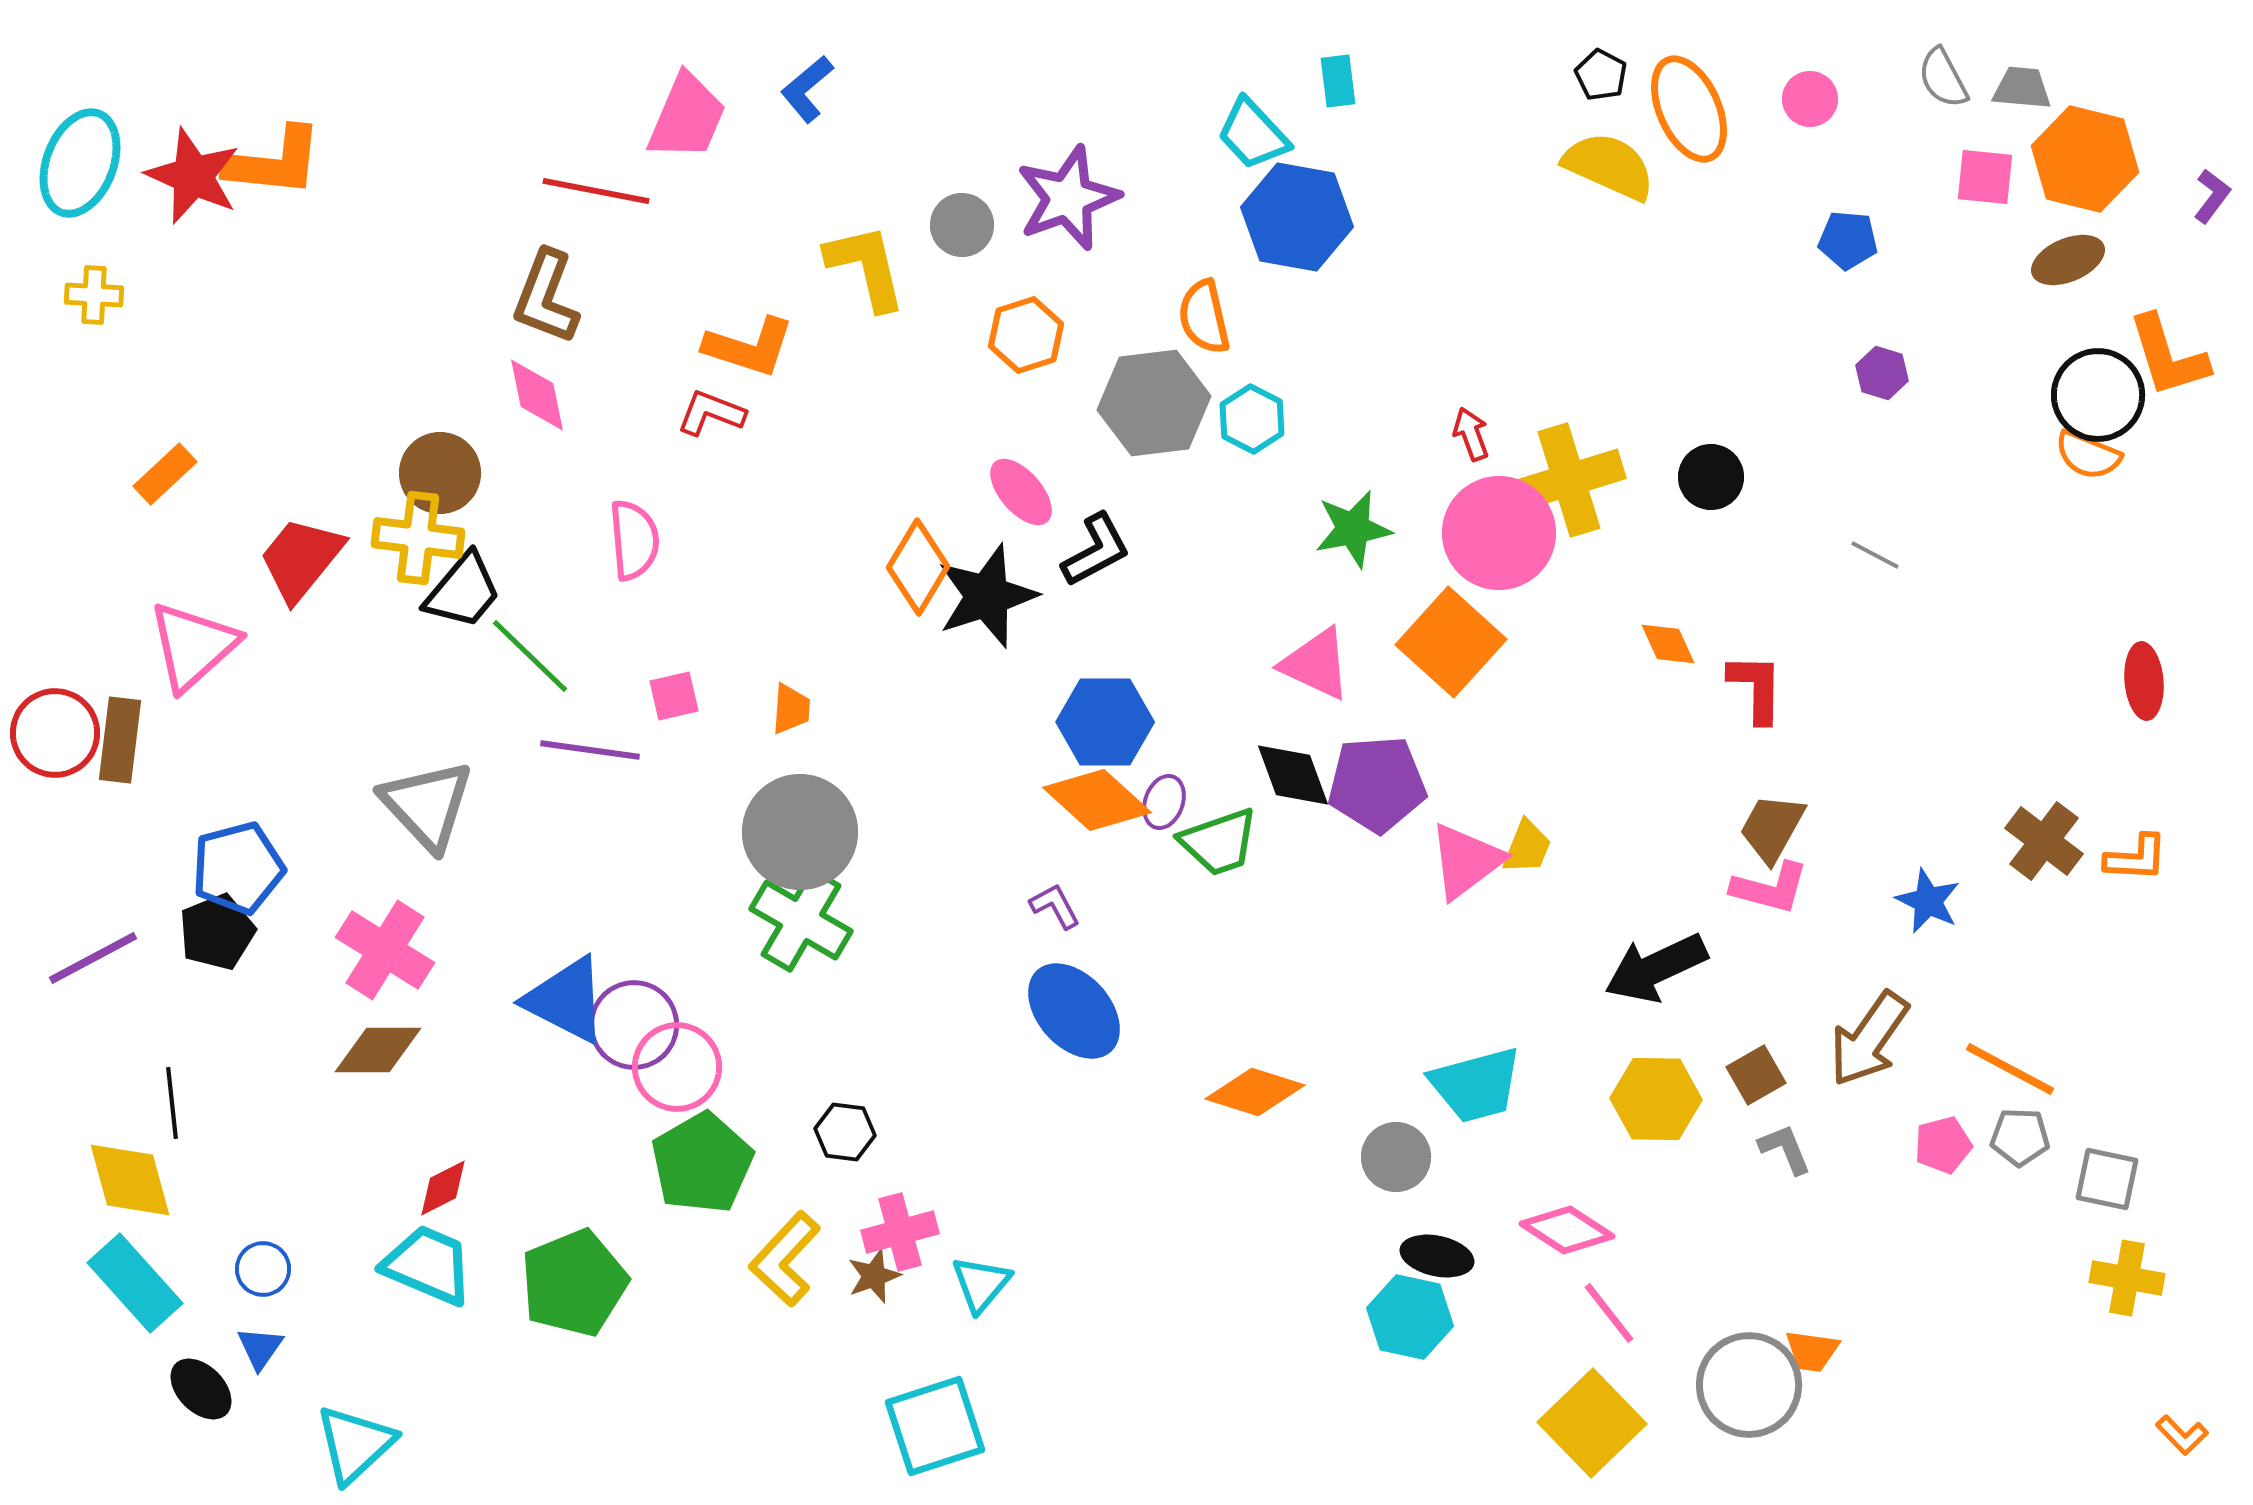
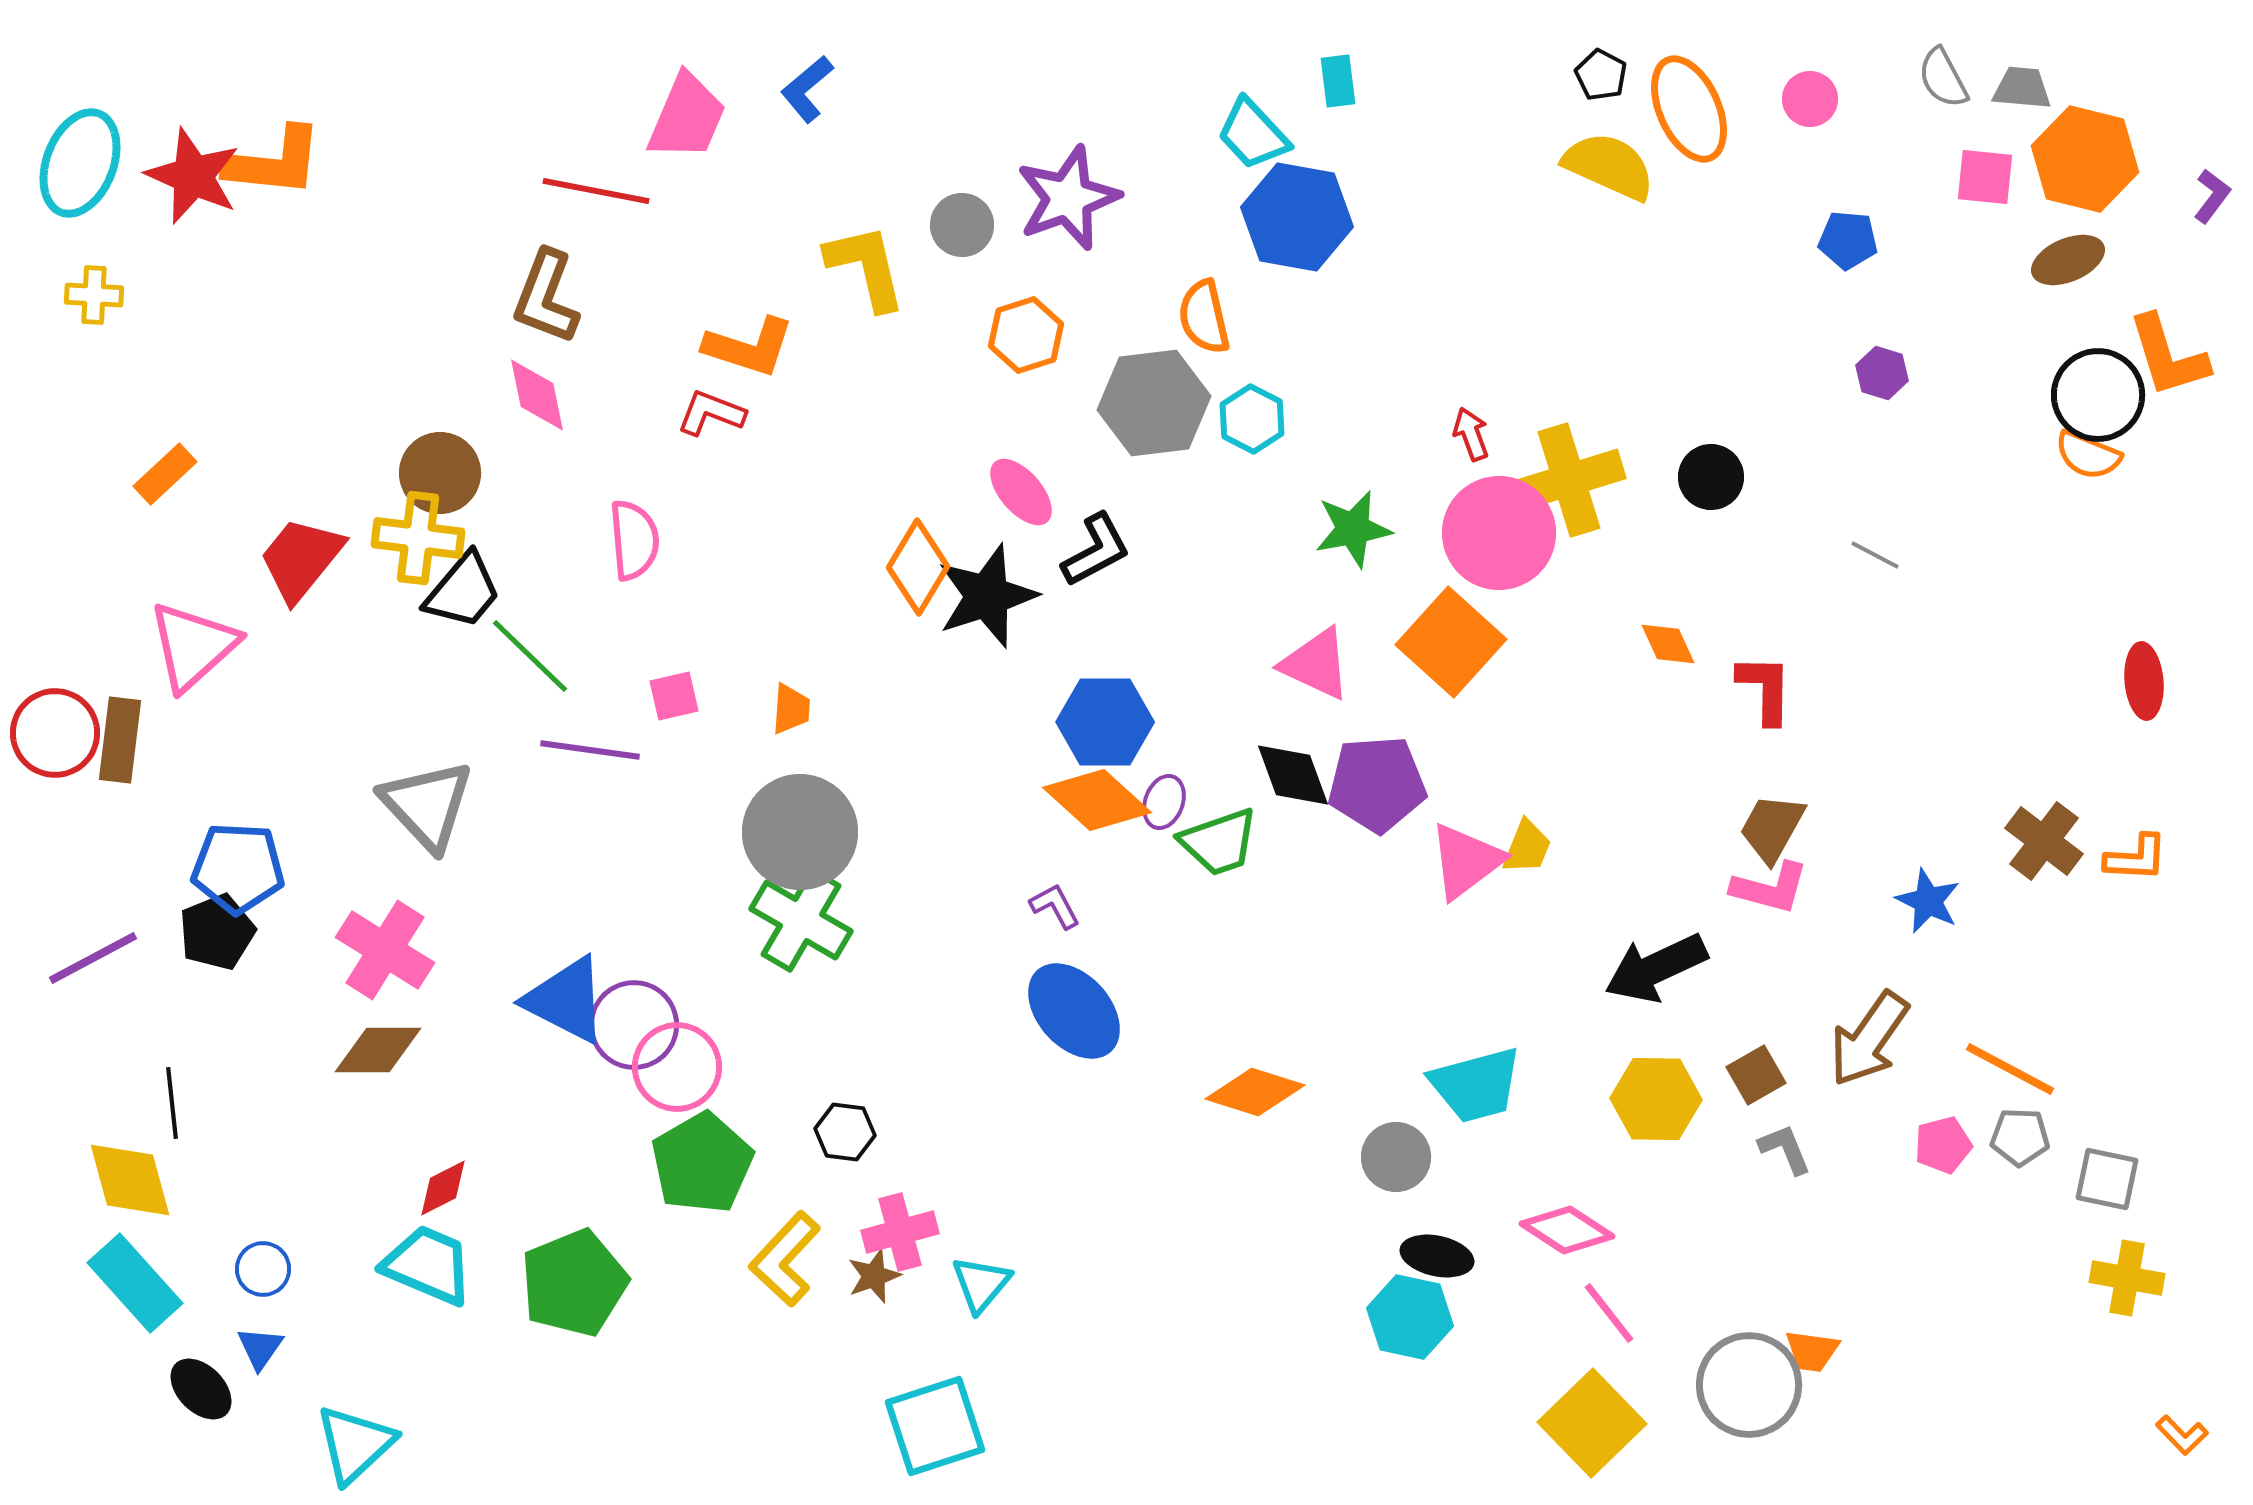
red L-shape at (1756, 688): moved 9 px right, 1 px down
blue pentagon at (238, 868): rotated 18 degrees clockwise
